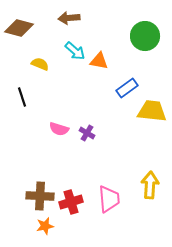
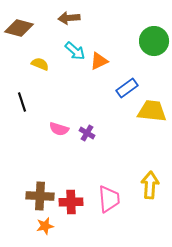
green circle: moved 9 px right, 5 px down
orange triangle: rotated 36 degrees counterclockwise
black line: moved 5 px down
red cross: rotated 15 degrees clockwise
